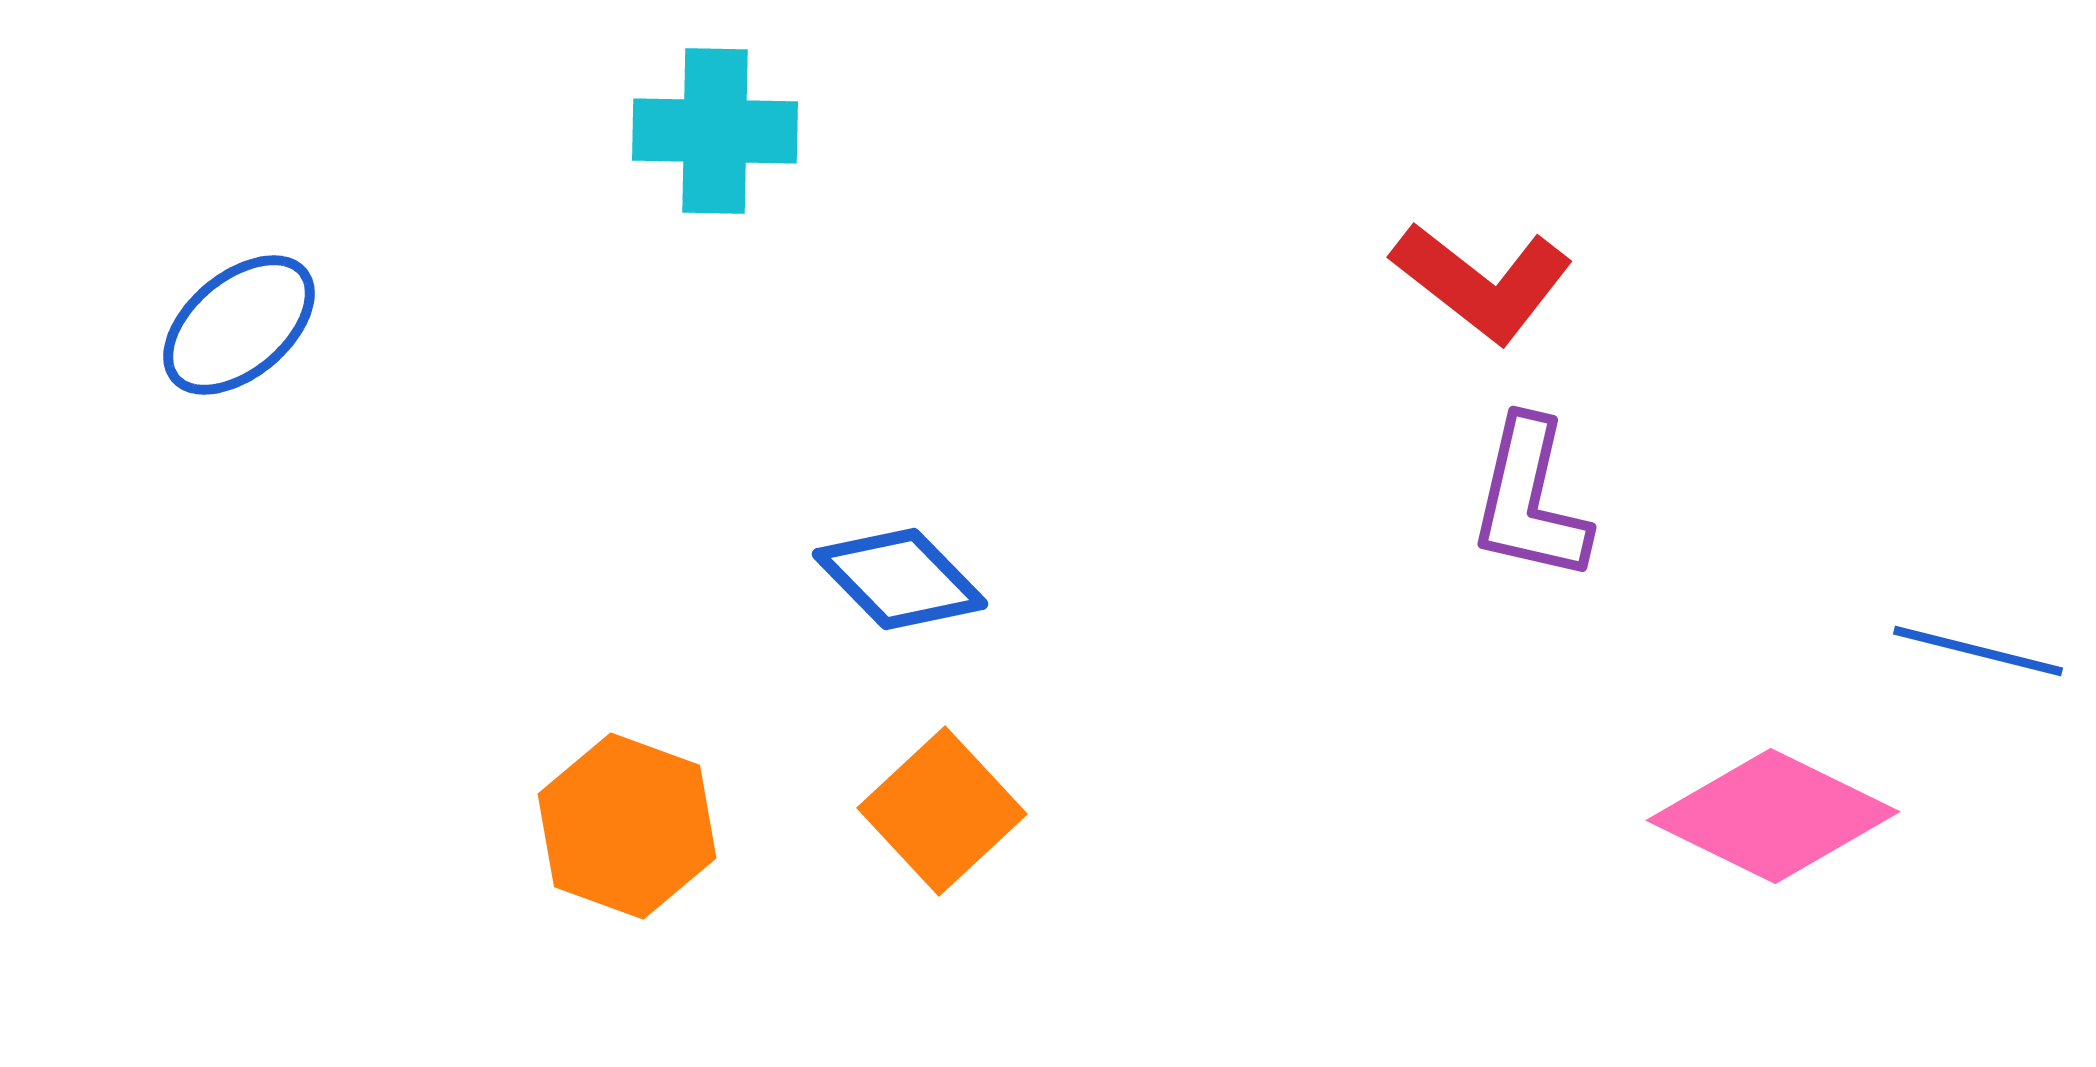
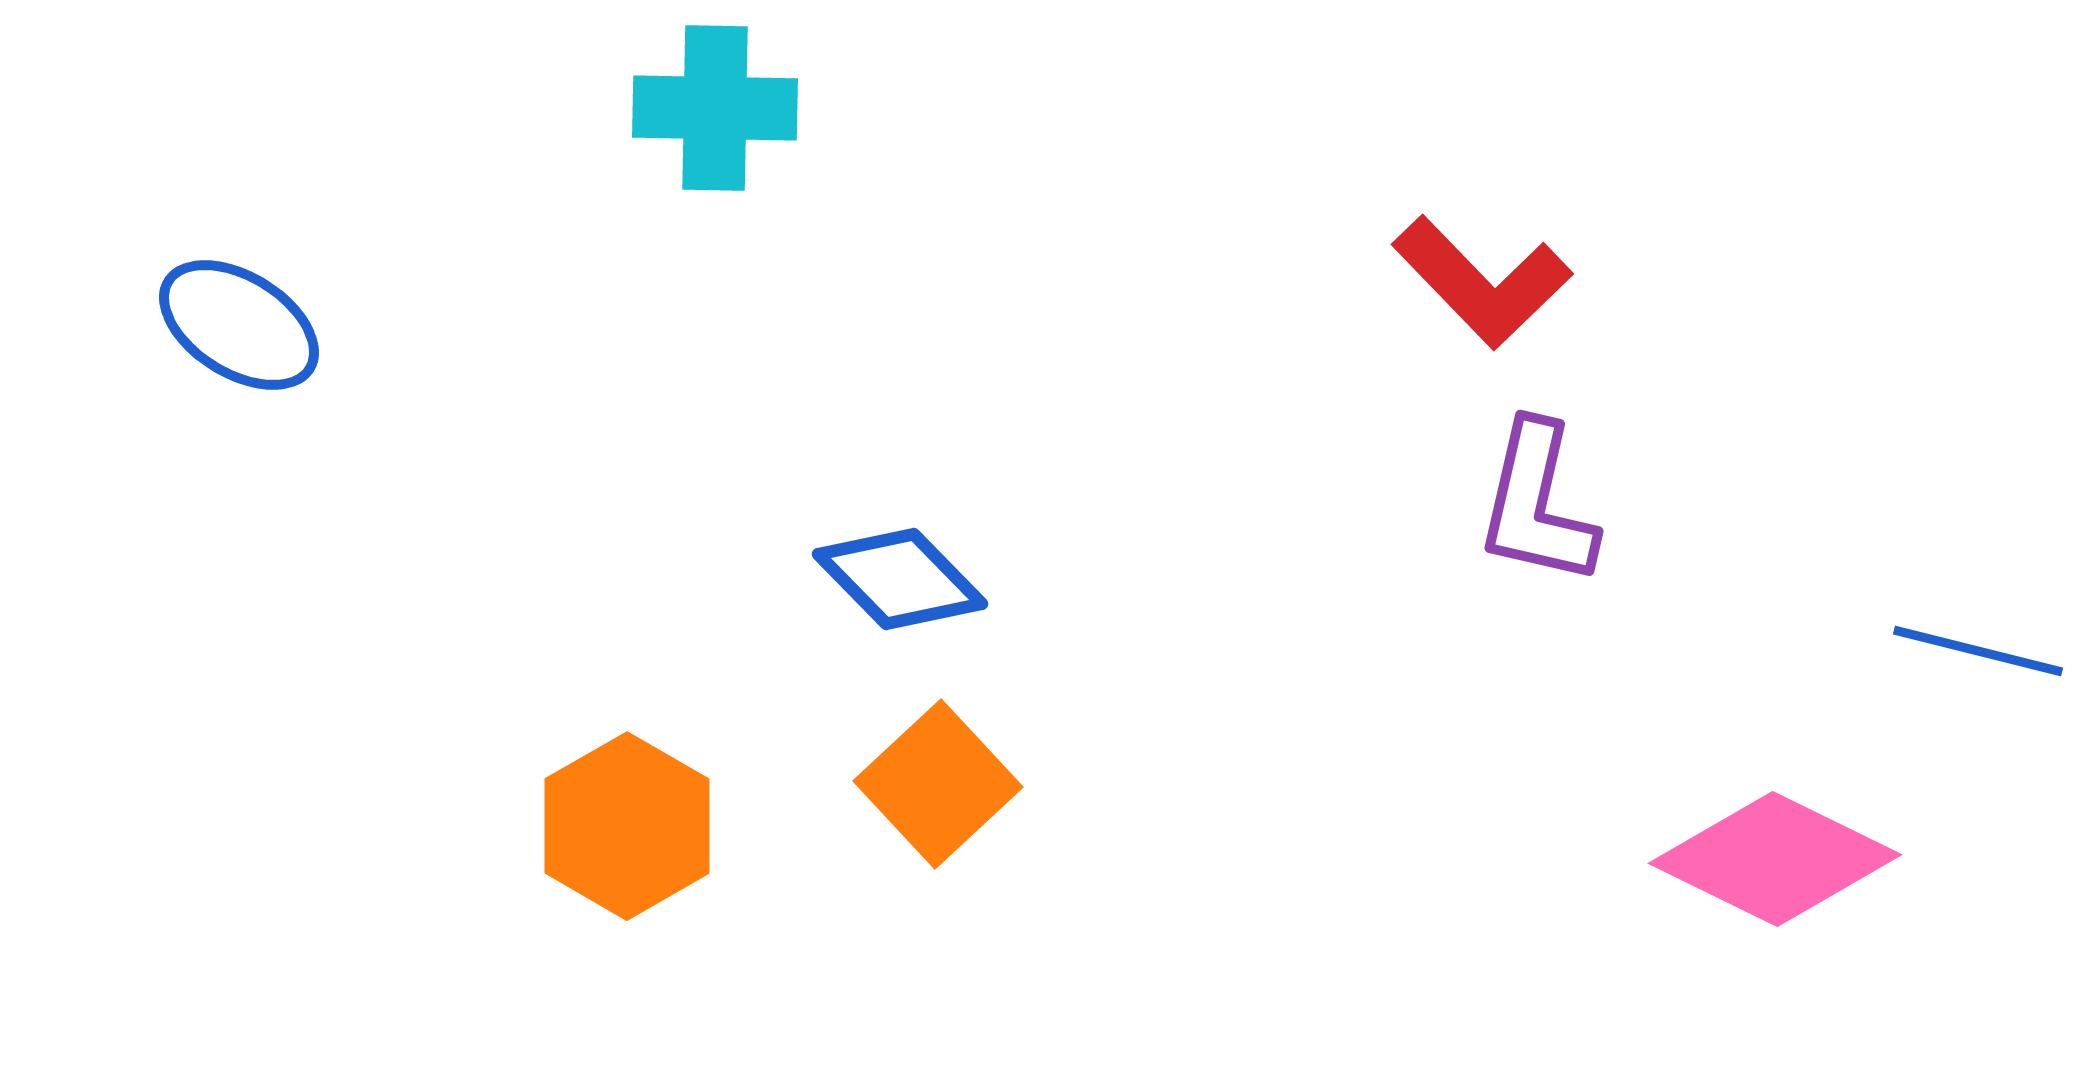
cyan cross: moved 23 px up
red L-shape: rotated 8 degrees clockwise
blue ellipse: rotated 72 degrees clockwise
purple L-shape: moved 7 px right, 4 px down
orange square: moved 4 px left, 27 px up
pink diamond: moved 2 px right, 43 px down
orange hexagon: rotated 10 degrees clockwise
